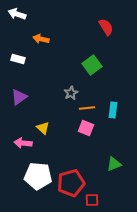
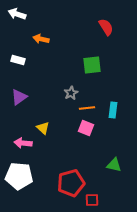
white rectangle: moved 1 px down
green square: rotated 30 degrees clockwise
green triangle: moved 1 px down; rotated 35 degrees clockwise
white pentagon: moved 19 px left
